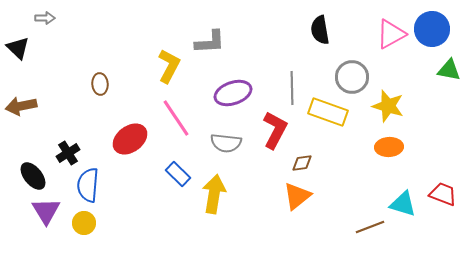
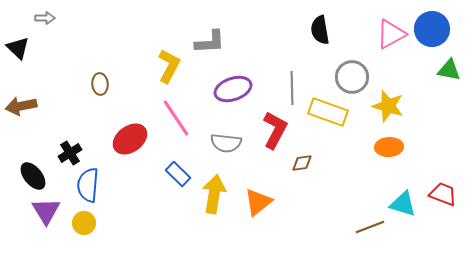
purple ellipse: moved 4 px up
black cross: moved 2 px right
orange triangle: moved 39 px left, 6 px down
